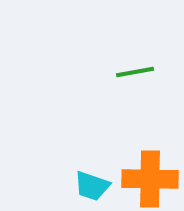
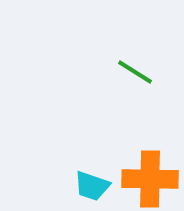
green line: rotated 42 degrees clockwise
